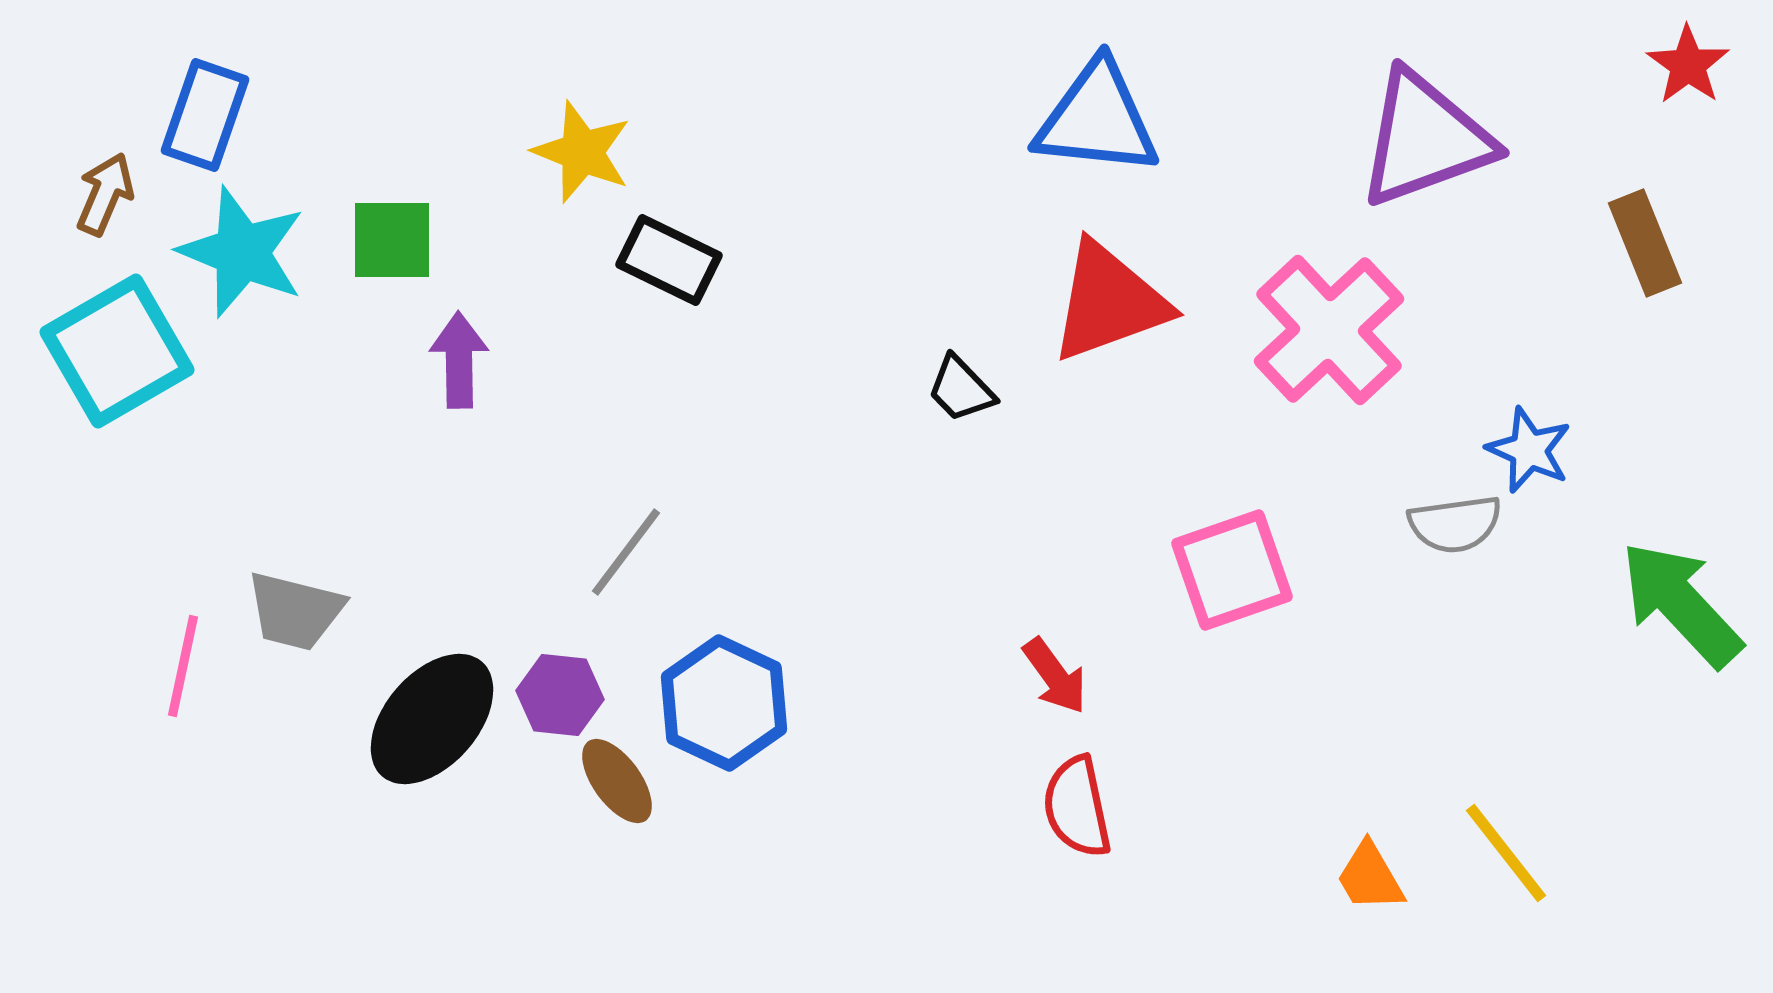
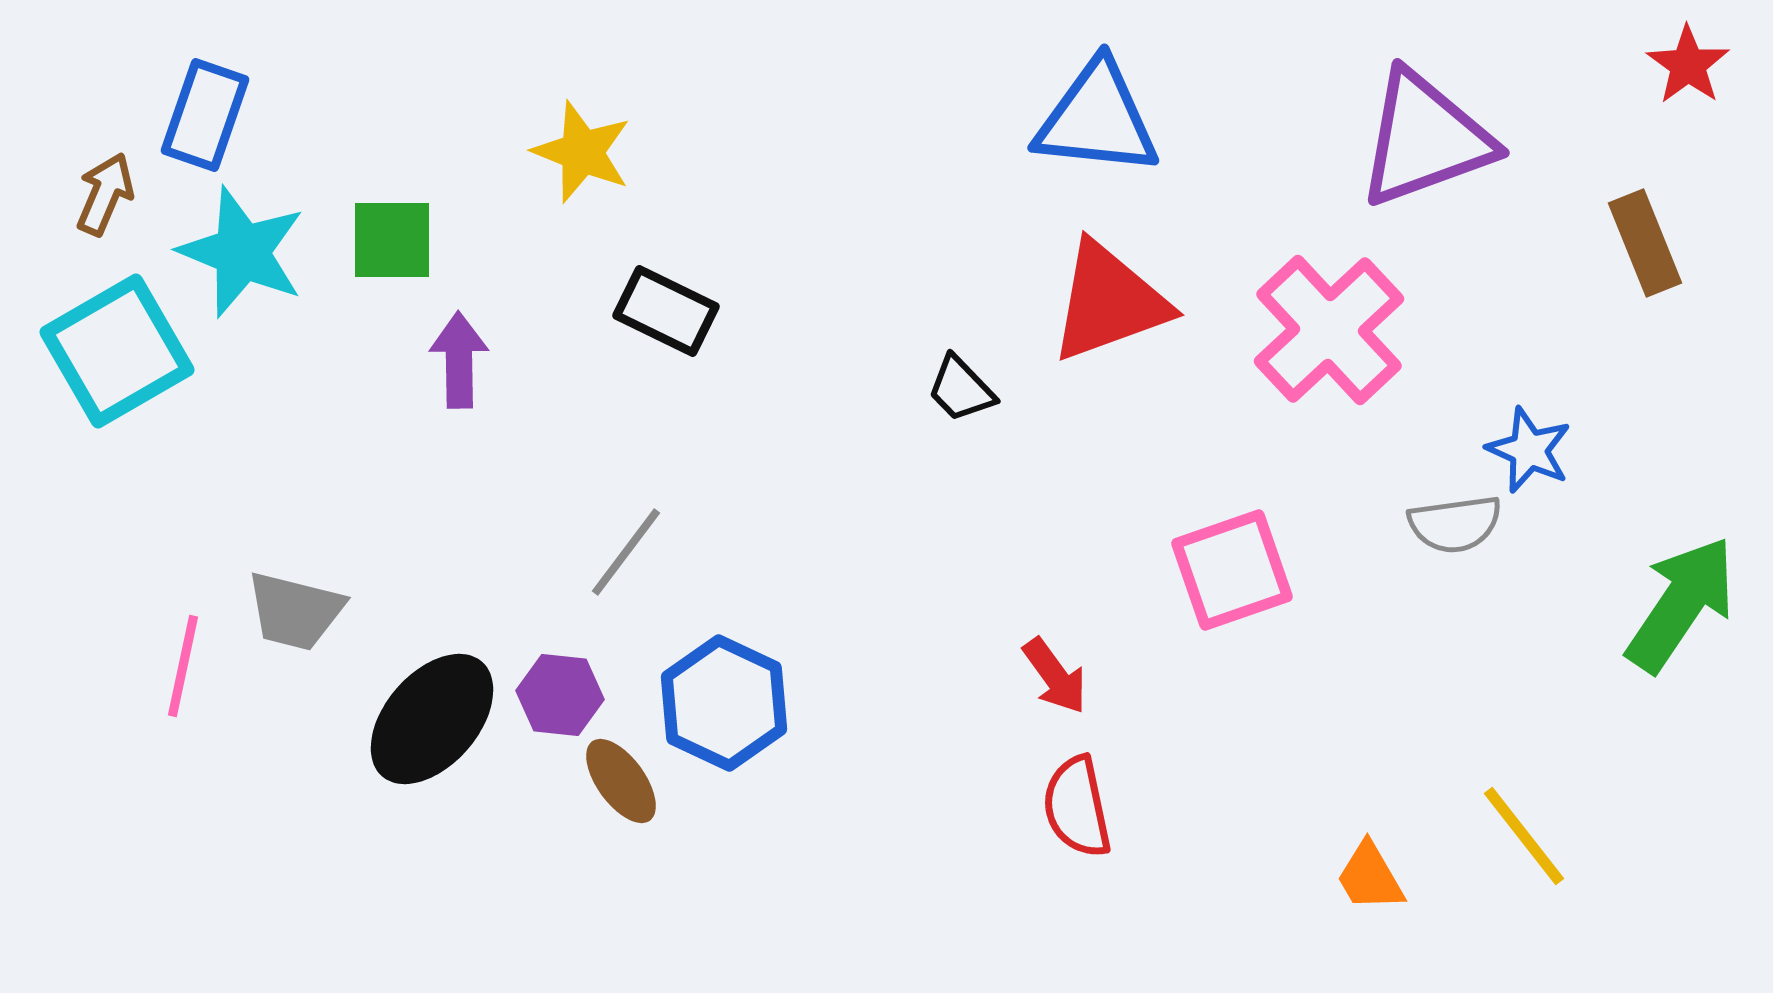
black rectangle: moved 3 px left, 51 px down
green arrow: rotated 77 degrees clockwise
brown ellipse: moved 4 px right
yellow line: moved 18 px right, 17 px up
